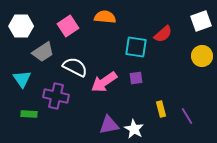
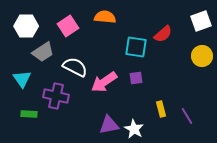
white hexagon: moved 5 px right
